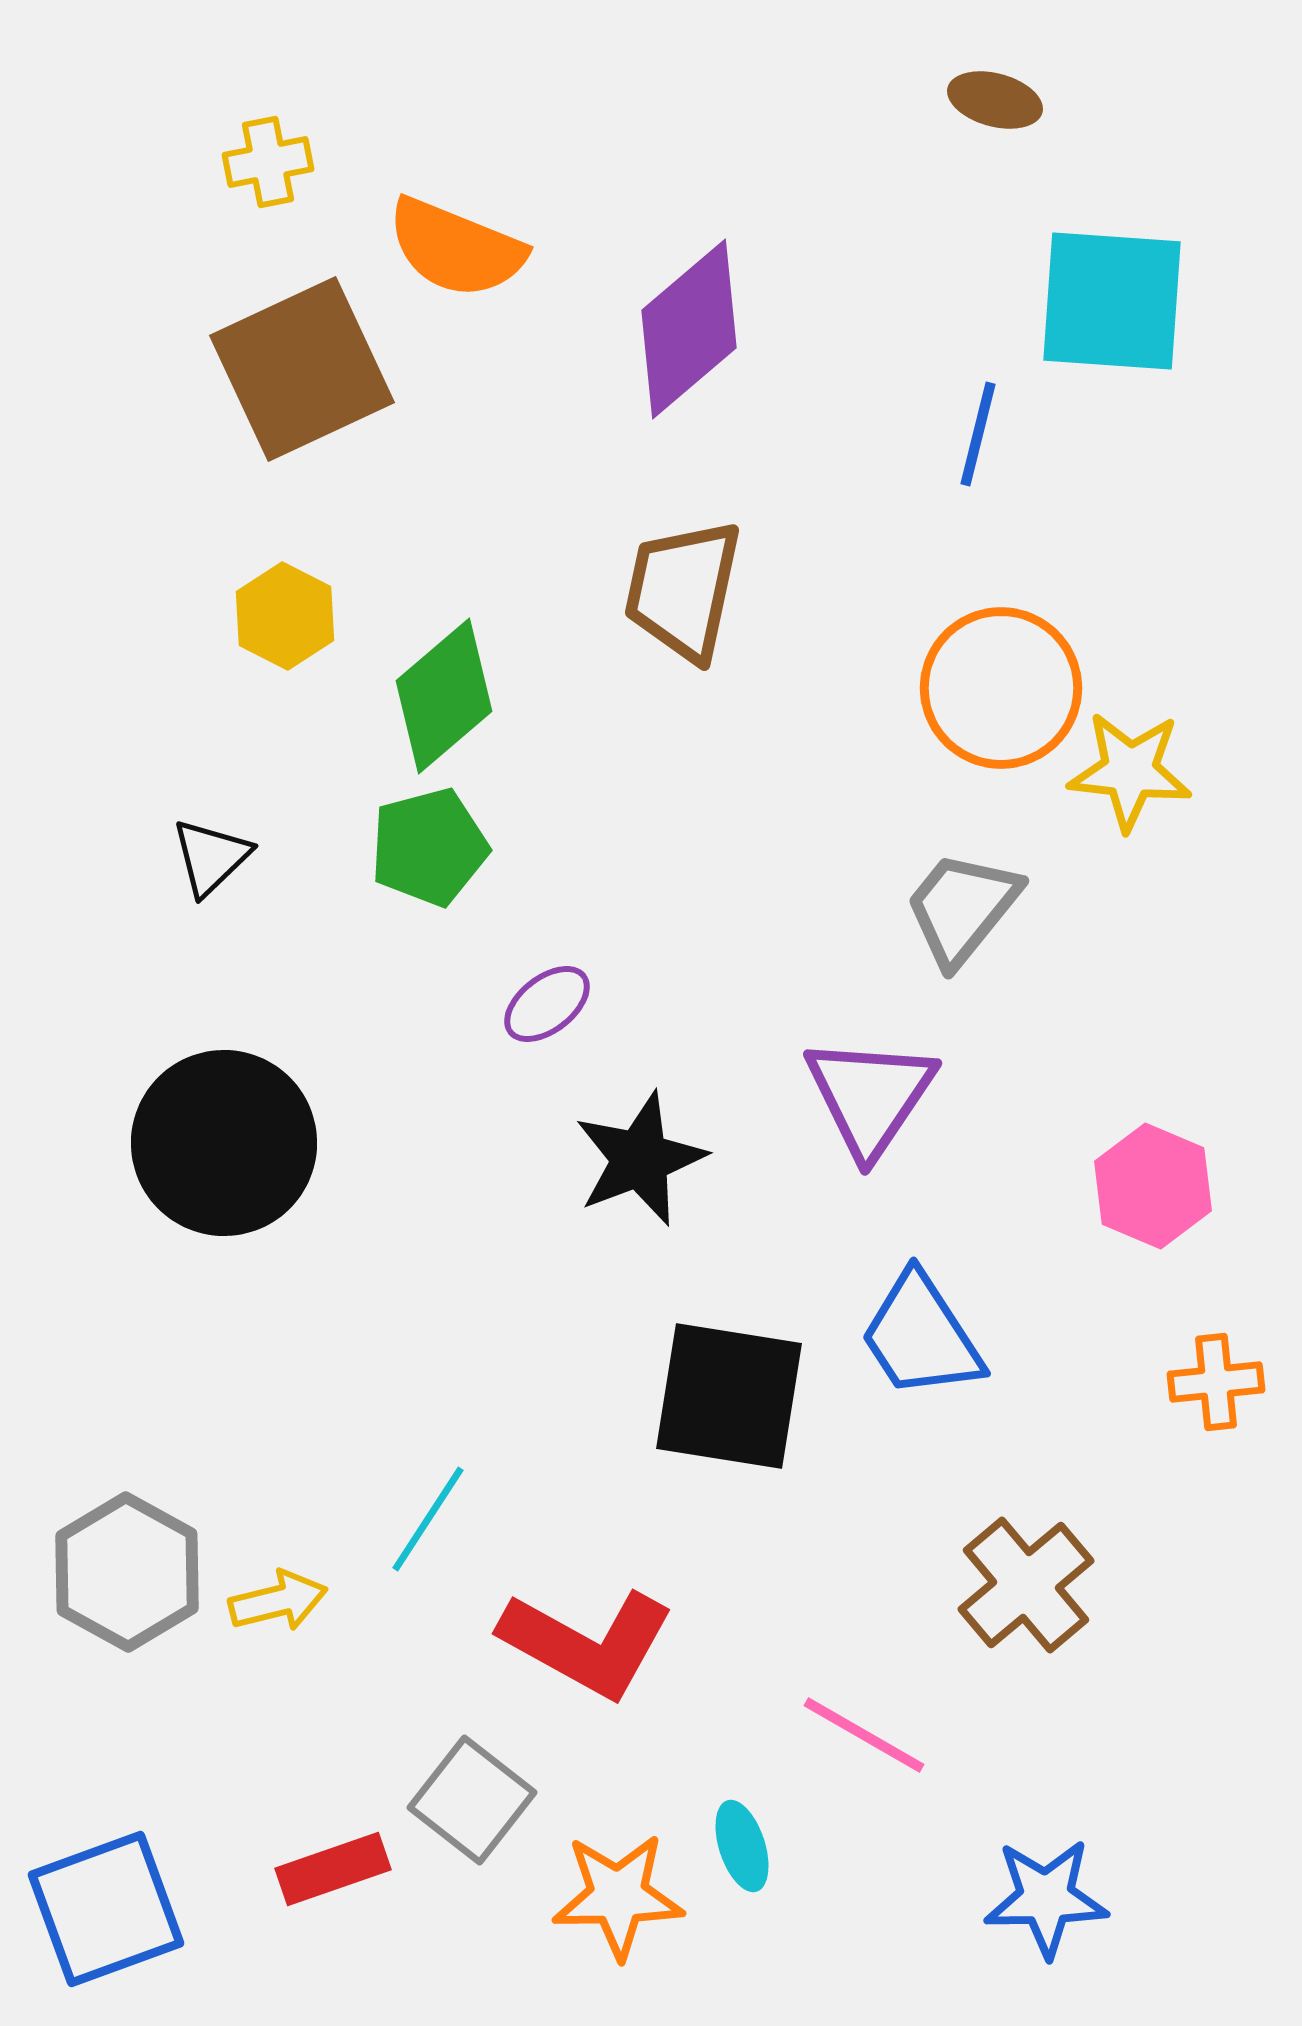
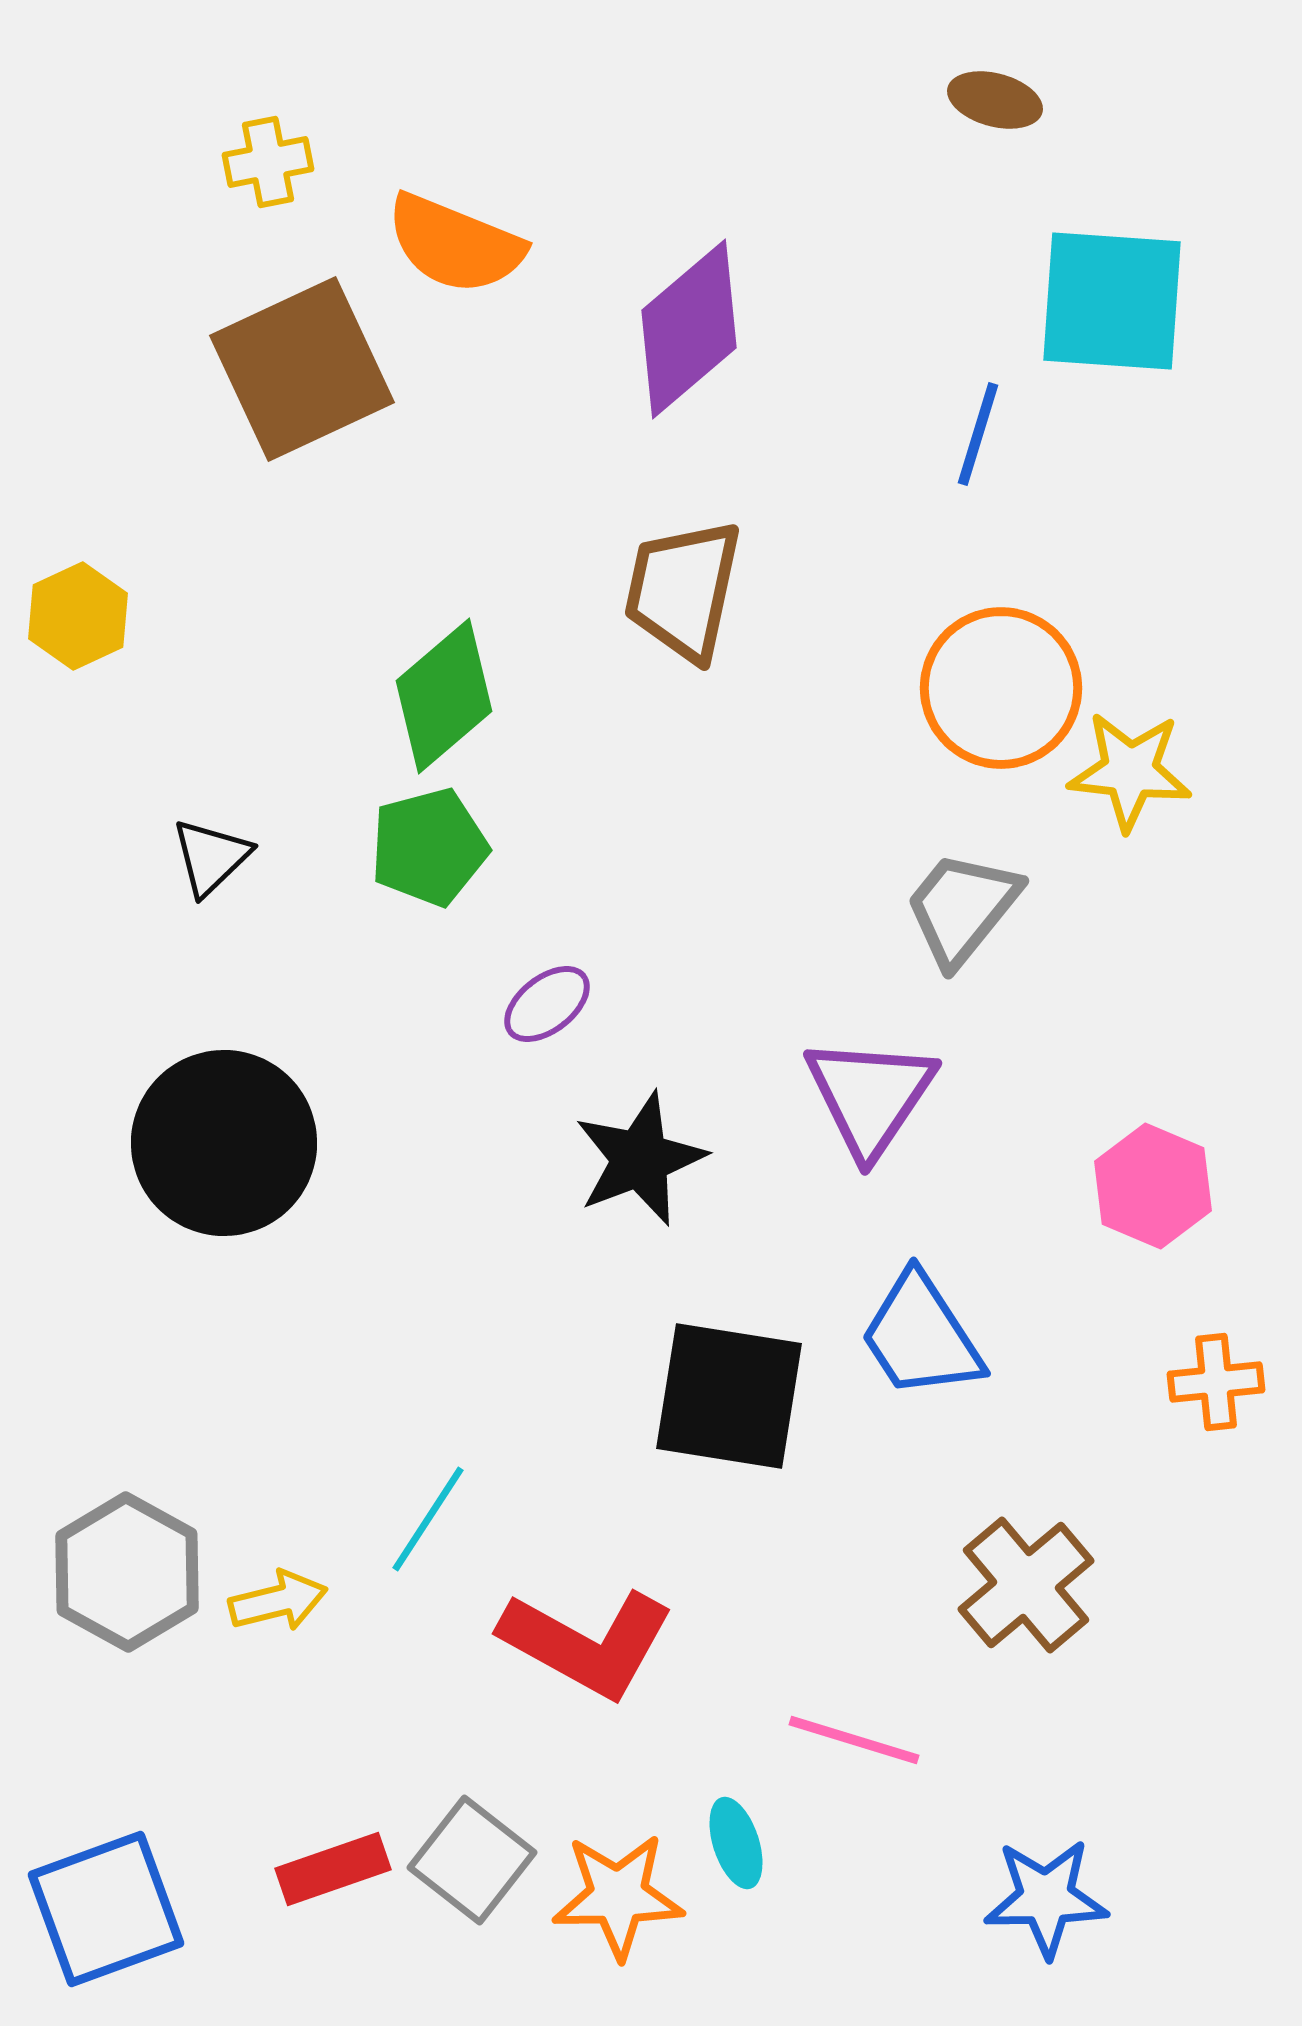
orange semicircle: moved 1 px left, 4 px up
blue line: rotated 3 degrees clockwise
yellow hexagon: moved 207 px left; rotated 8 degrees clockwise
pink line: moved 10 px left, 5 px down; rotated 13 degrees counterclockwise
gray square: moved 60 px down
cyan ellipse: moved 6 px left, 3 px up
